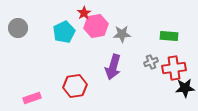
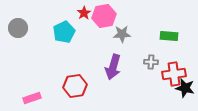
pink hexagon: moved 8 px right, 10 px up
gray cross: rotated 24 degrees clockwise
red cross: moved 6 px down
black star: rotated 18 degrees clockwise
